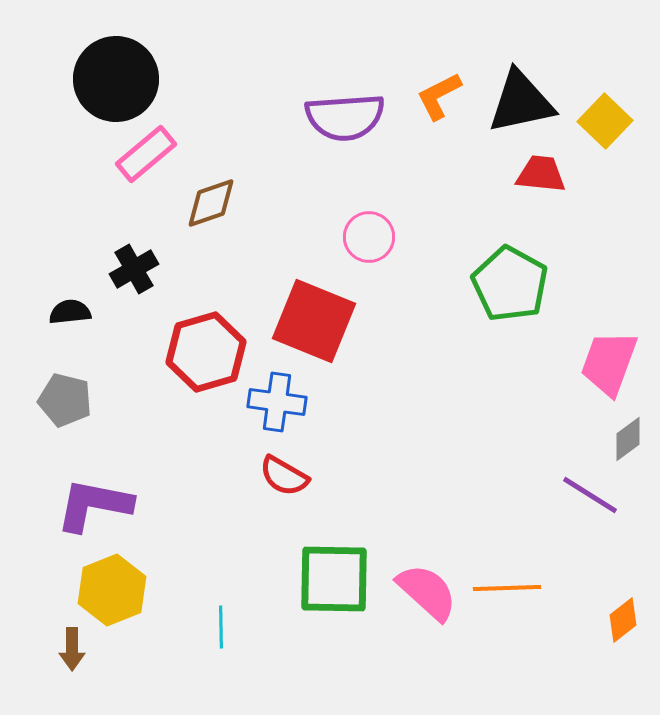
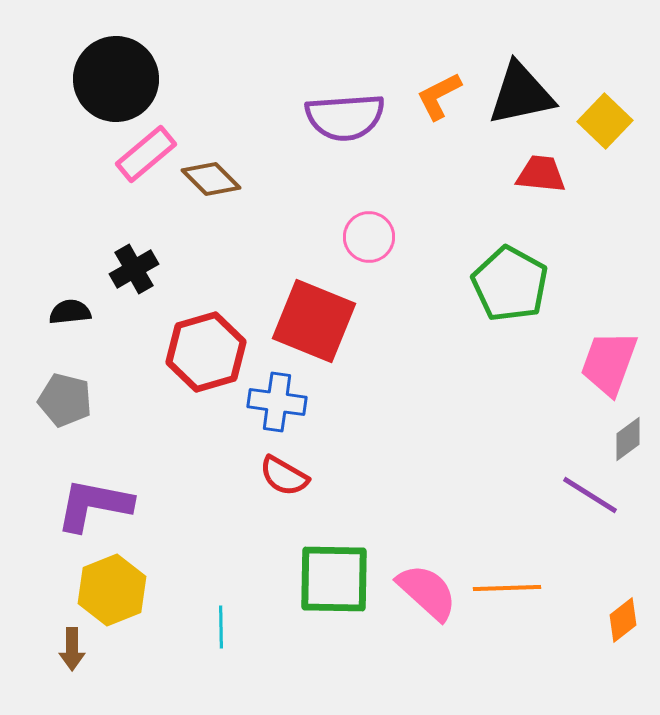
black triangle: moved 8 px up
brown diamond: moved 24 px up; rotated 64 degrees clockwise
